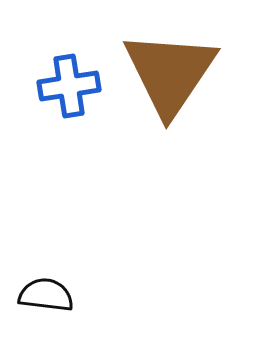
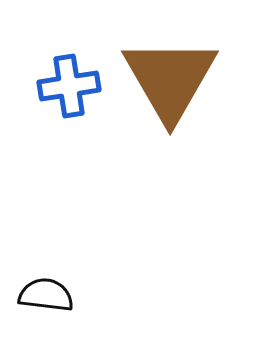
brown triangle: moved 6 px down; rotated 4 degrees counterclockwise
